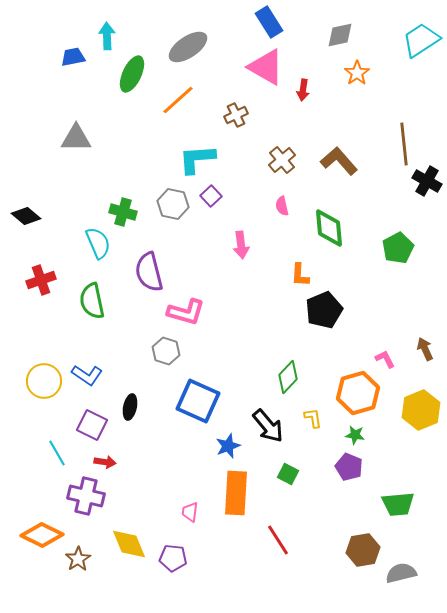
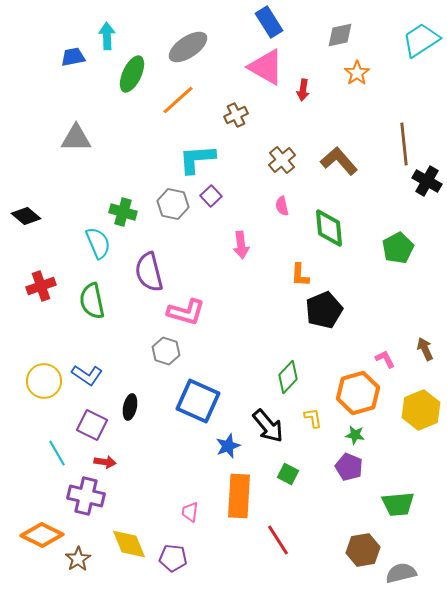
red cross at (41, 280): moved 6 px down
orange rectangle at (236, 493): moved 3 px right, 3 px down
